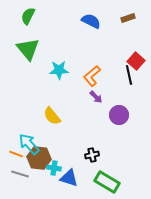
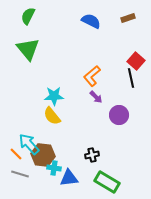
cyan star: moved 5 px left, 26 px down
black line: moved 2 px right, 3 px down
orange line: rotated 24 degrees clockwise
brown hexagon: moved 4 px right, 3 px up
blue triangle: rotated 24 degrees counterclockwise
